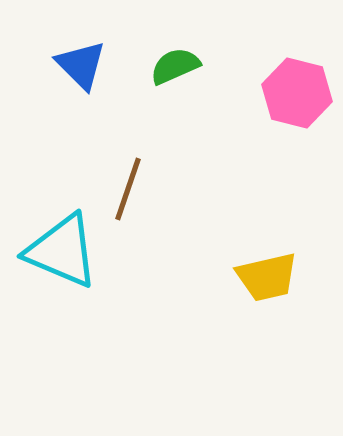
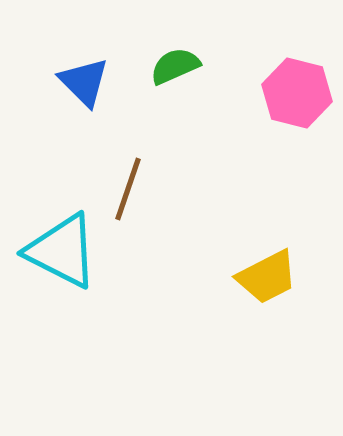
blue triangle: moved 3 px right, 17 px down
cyan triangle: rotated 4 degrees clockwise
yellow trapezoid: rotated 14 degrees counterclockwise
